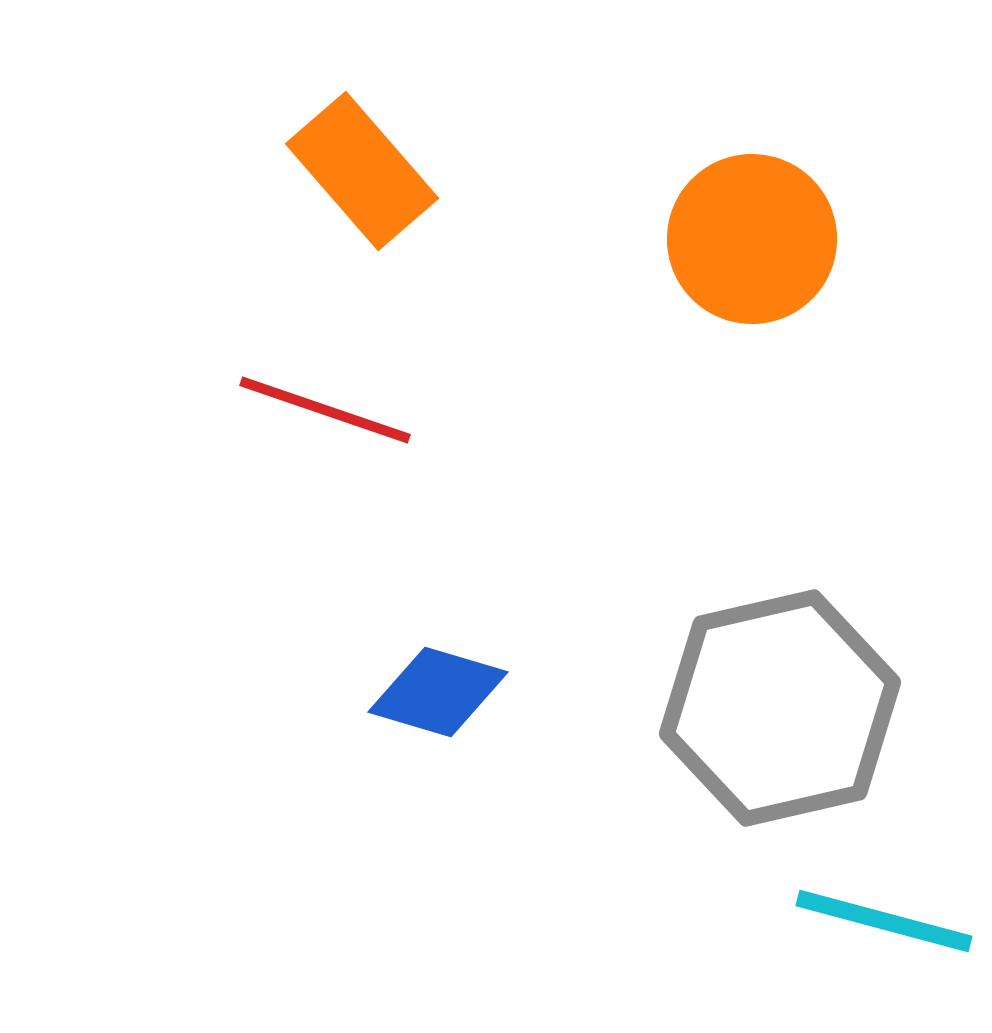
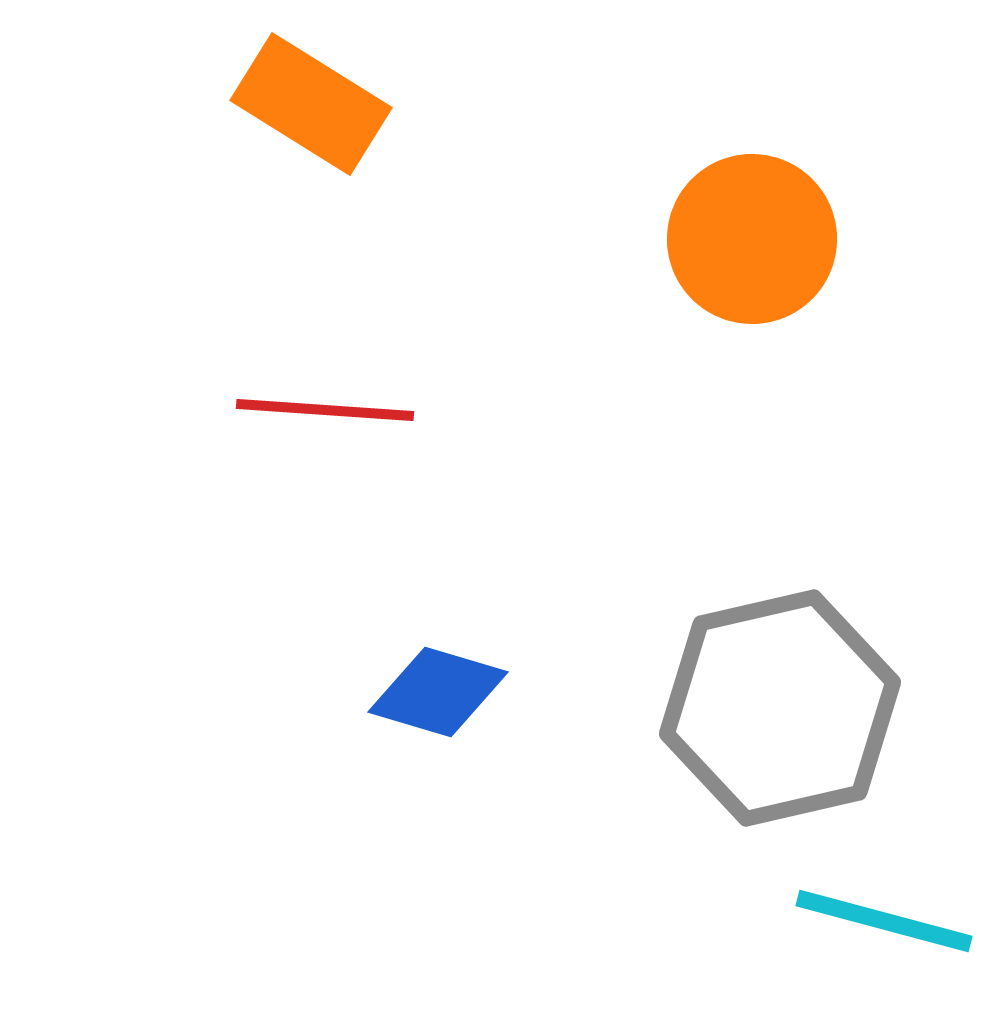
orange rectangle: moved 51 px left, 67 px up; rotated 17 degrees counterclockwise
red line: rotated 15 degrees counterclockwise
